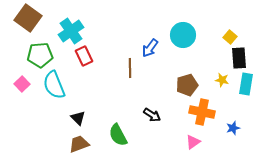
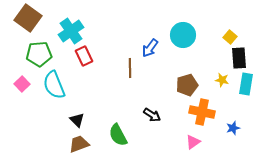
green pentagon: moved 1 px left, 1 px up
black triangle: moved 1 px left, 2 px down
